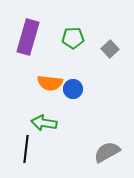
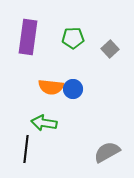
purple rectangle: rotated 8 degrees counterclockwise
orange semicircle: moved 1 px right, 4 px down
